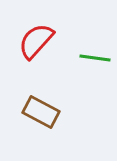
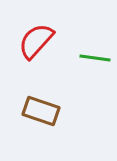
brown rectangle: moved 1 px up; rotated 9 degrees counterclockwise
